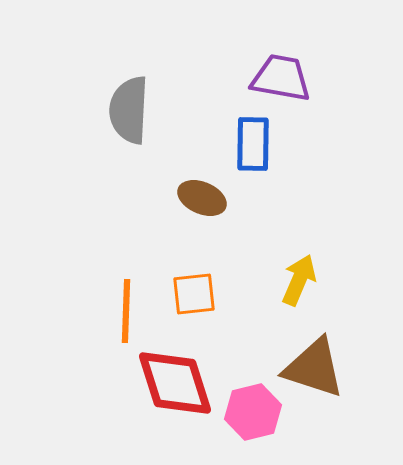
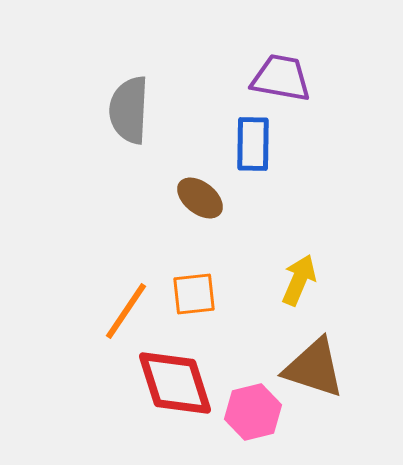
brown ellipse: moved 2 px left; rotated 15 degrees clockwise
orange line: rotated 32 degrees clockwise
